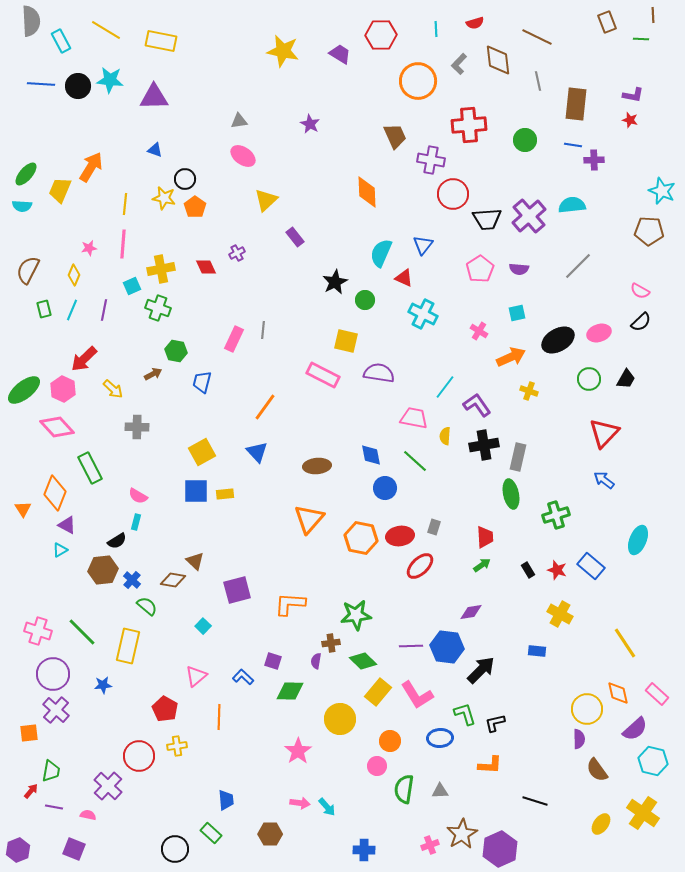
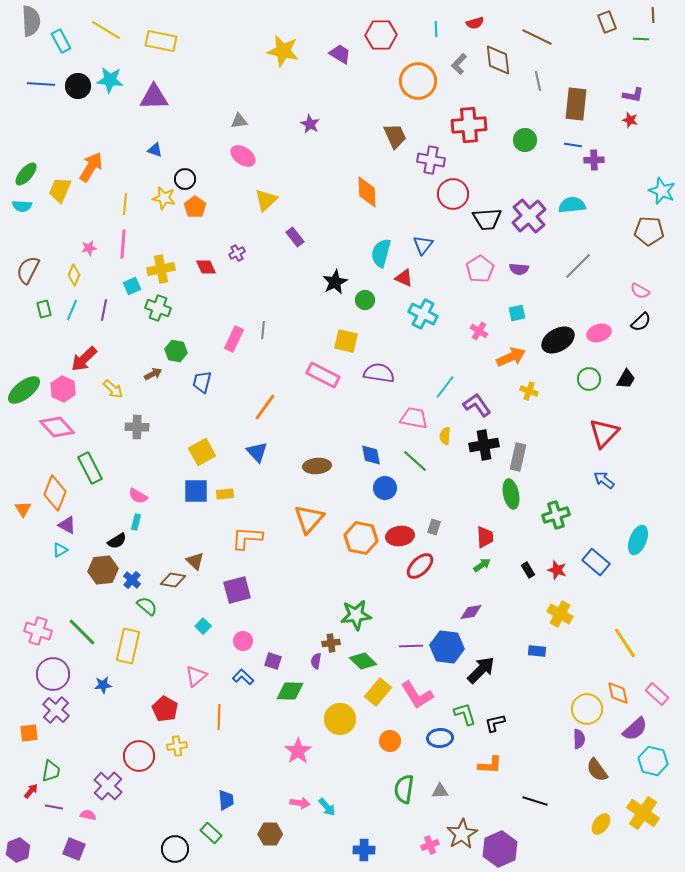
cyan semicircle at (381, 253): rotated 8 degrees counterclockwise
blue rectangle at (591, 566): moved 5 px right, 4 px up
orange L-shape at (290, 604): moved 43 px left, 66 px up
pink circle at (377, 766): moved 134 px left, 125 px up
